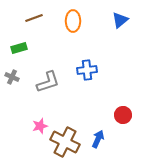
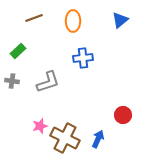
green rectangle: moved 1 px left, 3 px down; rotated 28 degrees counterclockwise
blue cross: moved 4 px left, 12 px up
gray cross: moved 4 px down; rotated 16 degrees counterclockwise
brown cross: moved 4 px up
